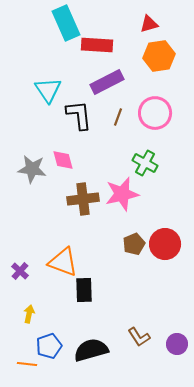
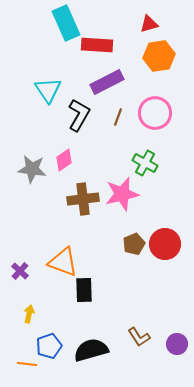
black L-shape: rotated 36 degrees clockwise
pink diamond: moved 1 px right; rotated 70 degrees clockwise
